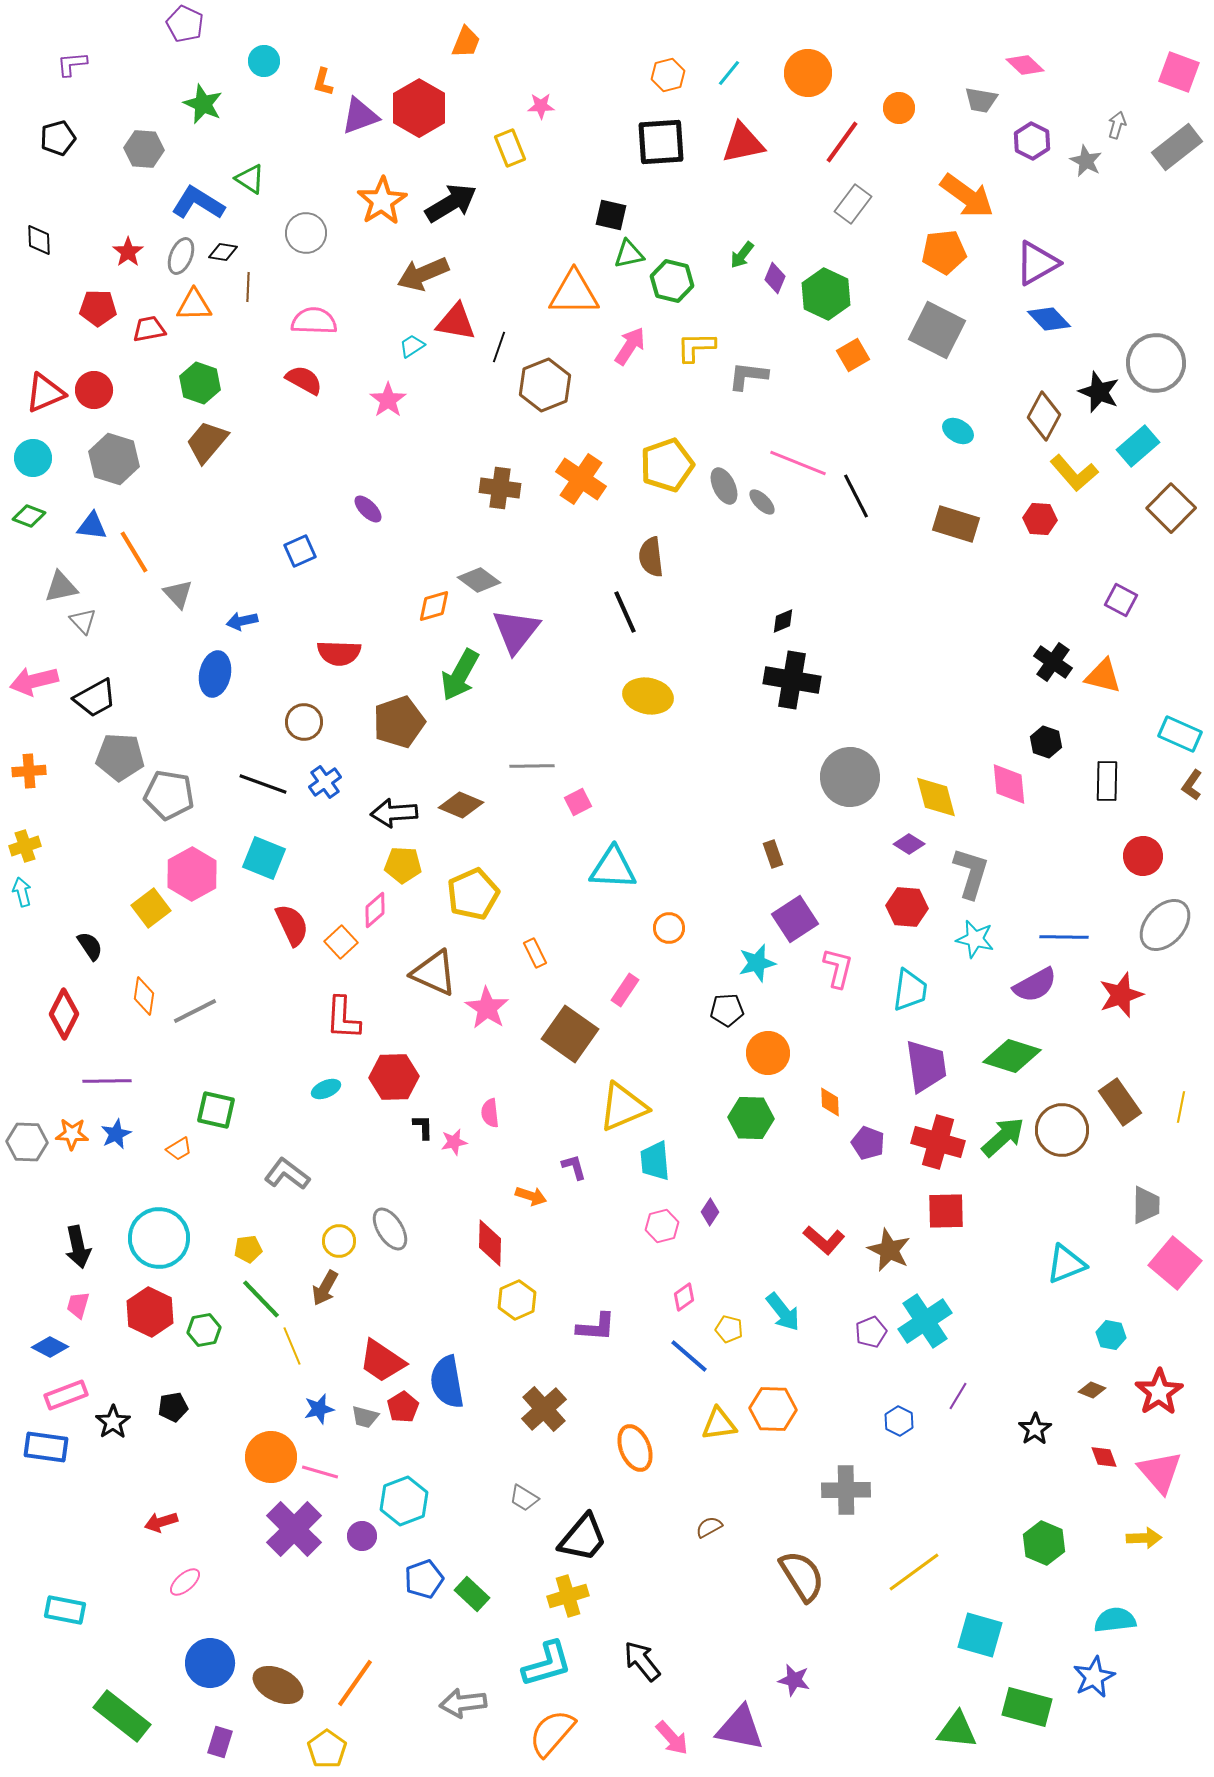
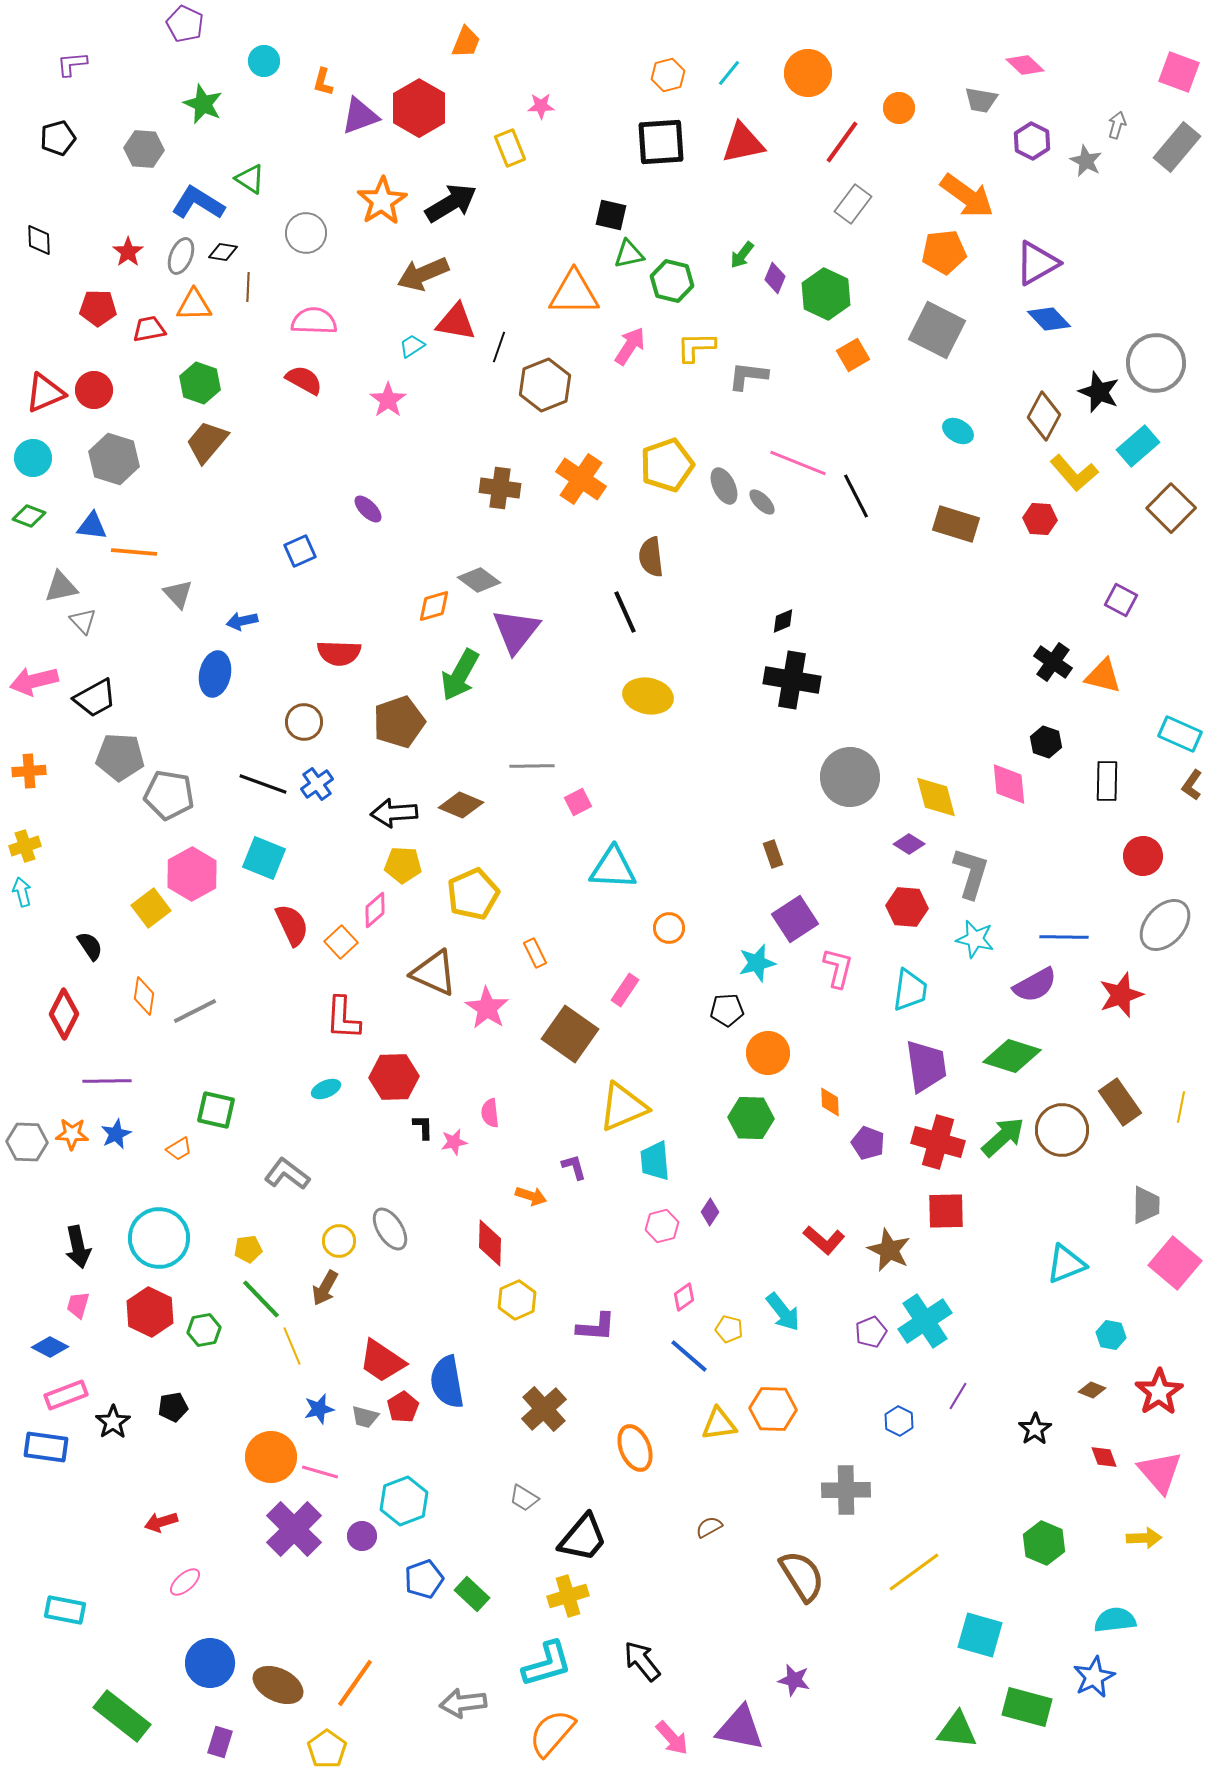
gray rectangle at (1177, 147): rotated 12 degrees counterclockwise
orange line at (134, 552): rotated 54 degrees counterclockwise
blue cross at (325, 782): moved 8 px left, 2 px down
